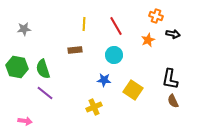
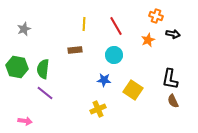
gray star: rotated 16 degrees counterclockwise
green semicircle: rotated 24 degrees clockwise
yellow cross: moved 4 px right, 2 px down
